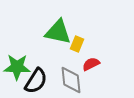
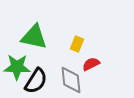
green triangle: moved 24 px left, 5 px down
